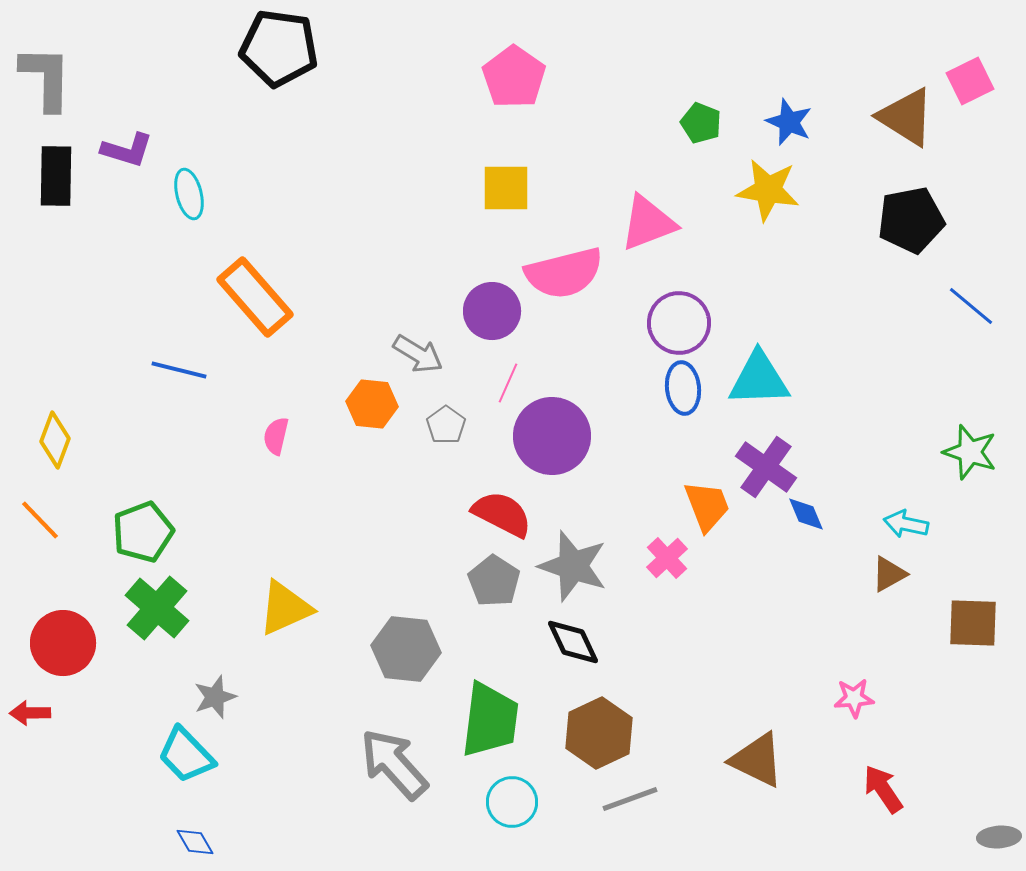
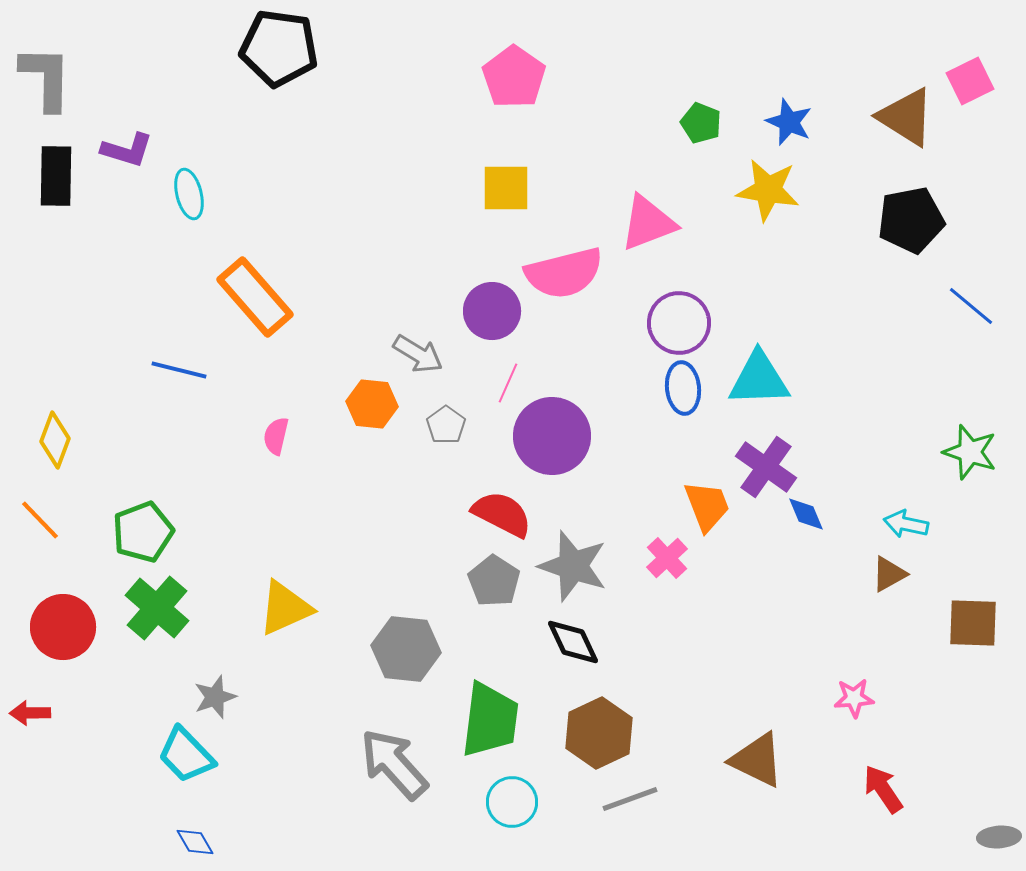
red circle at (63, 643): moved 16 px up
